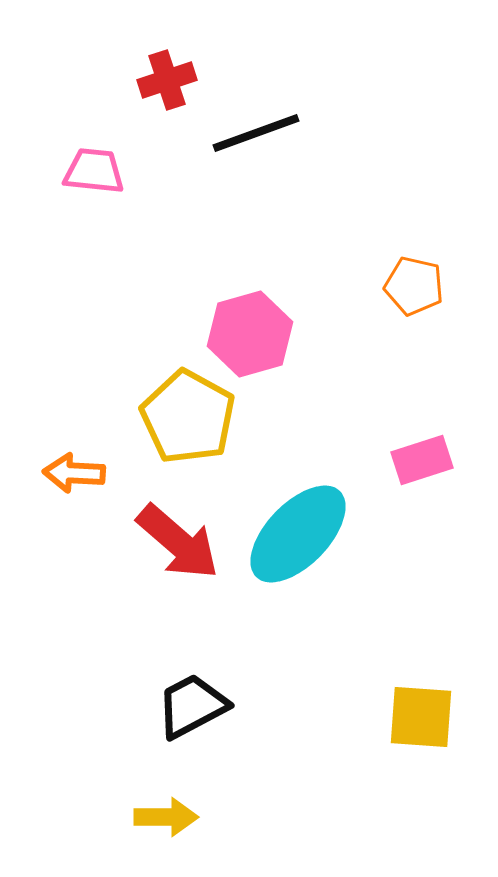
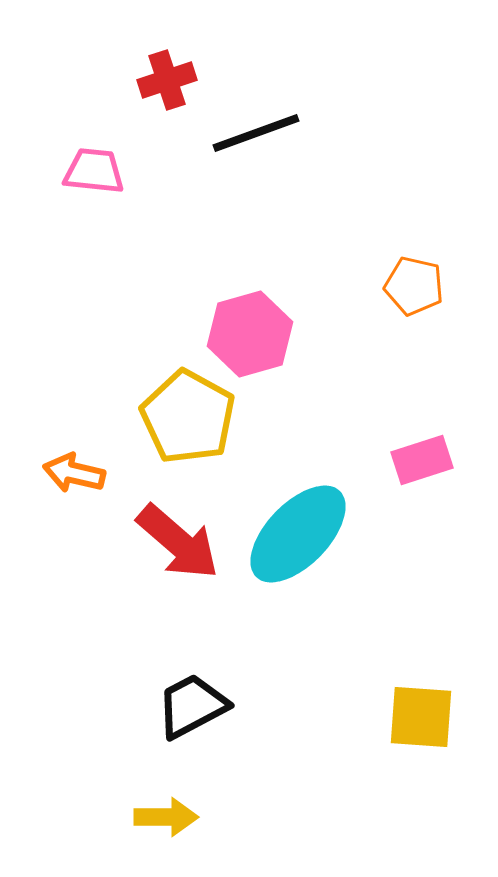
orange arrow: rotated 10 degrees clockwise
